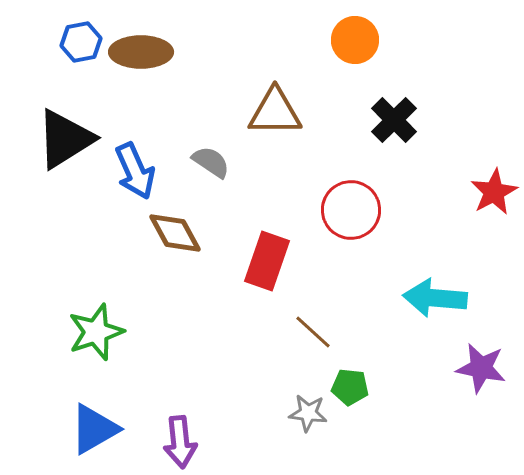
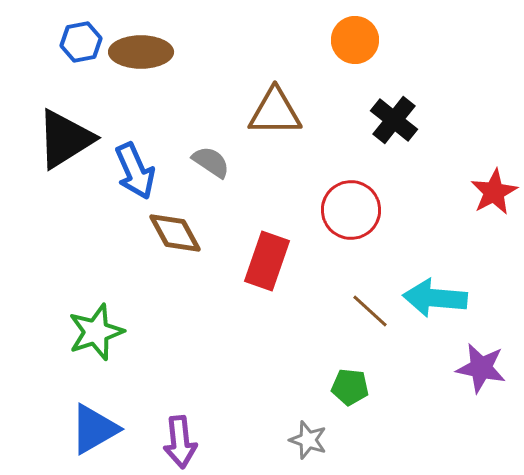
black cross: rotated 6 degrees counterclockwise
brown line: moved 57 px right, 21 px up
gray star: moved 27 px down; rotated 12 degrees clockwise
